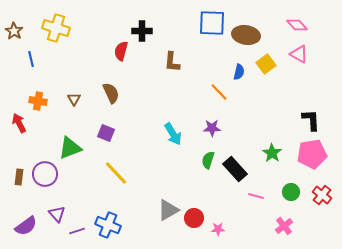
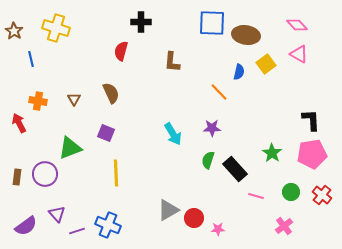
black cross: moved 1 px left, 9 px up
yellow line: rotated 40 degrees clockwise
brown rectangle: moved 2 px left
